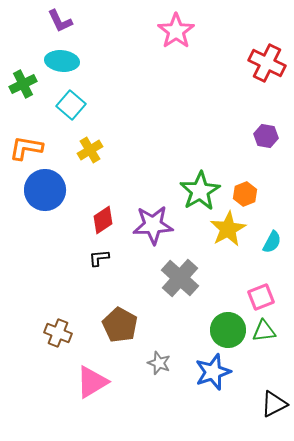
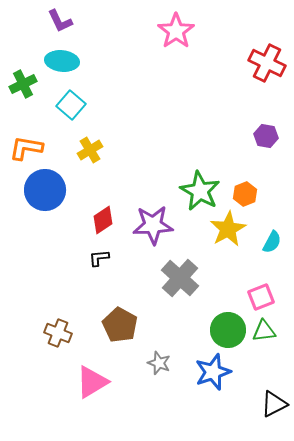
green star: rotated 12 degrees counterclockwise
